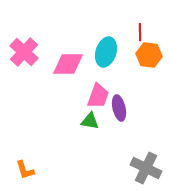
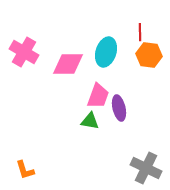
pink cross: rotated 12 degrees counterclockwise
